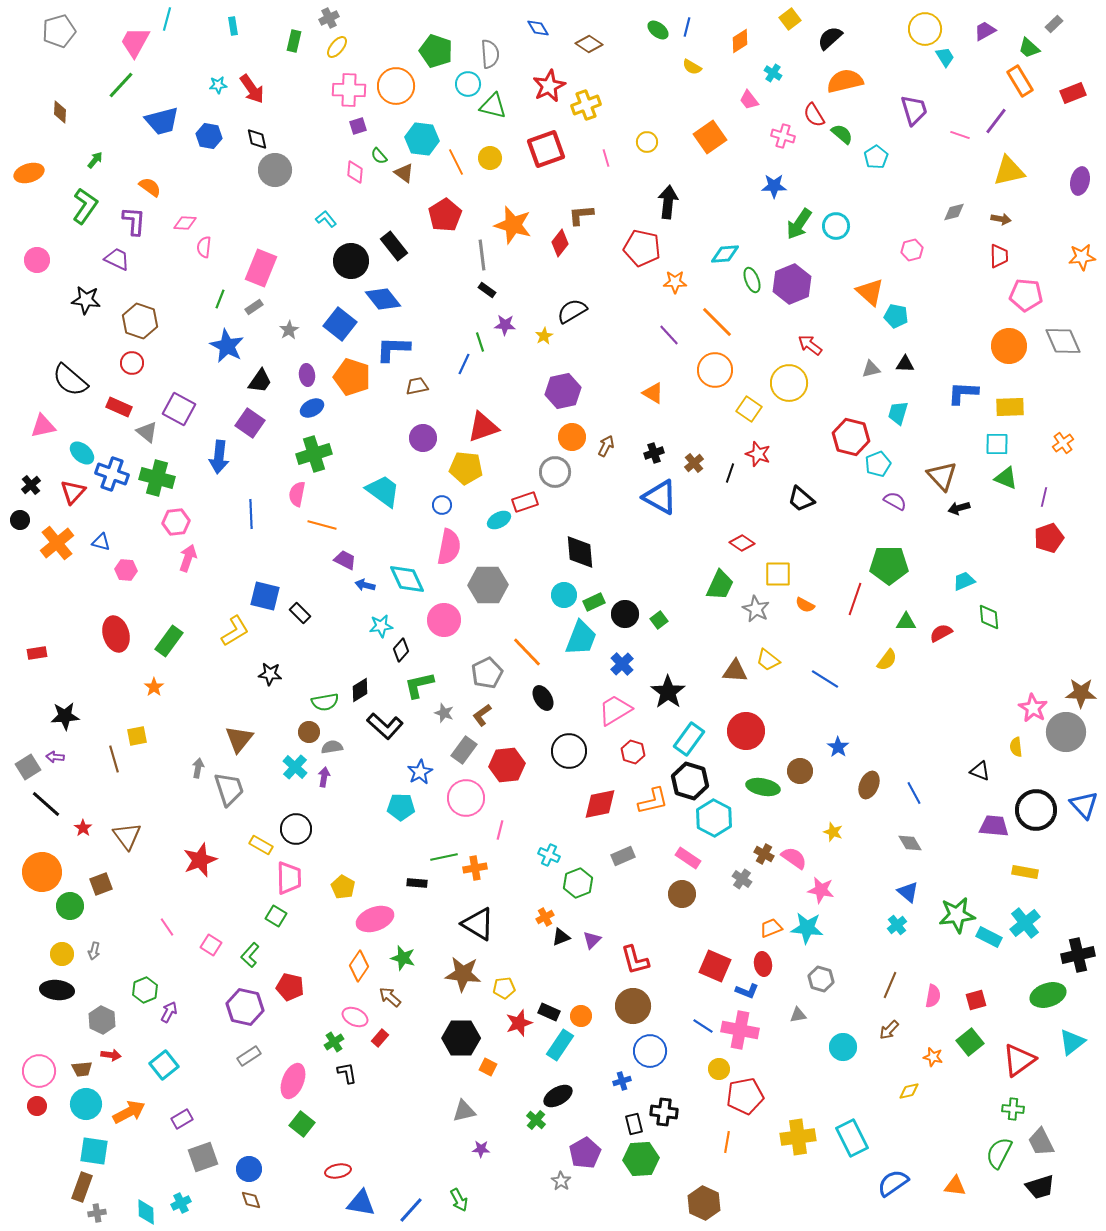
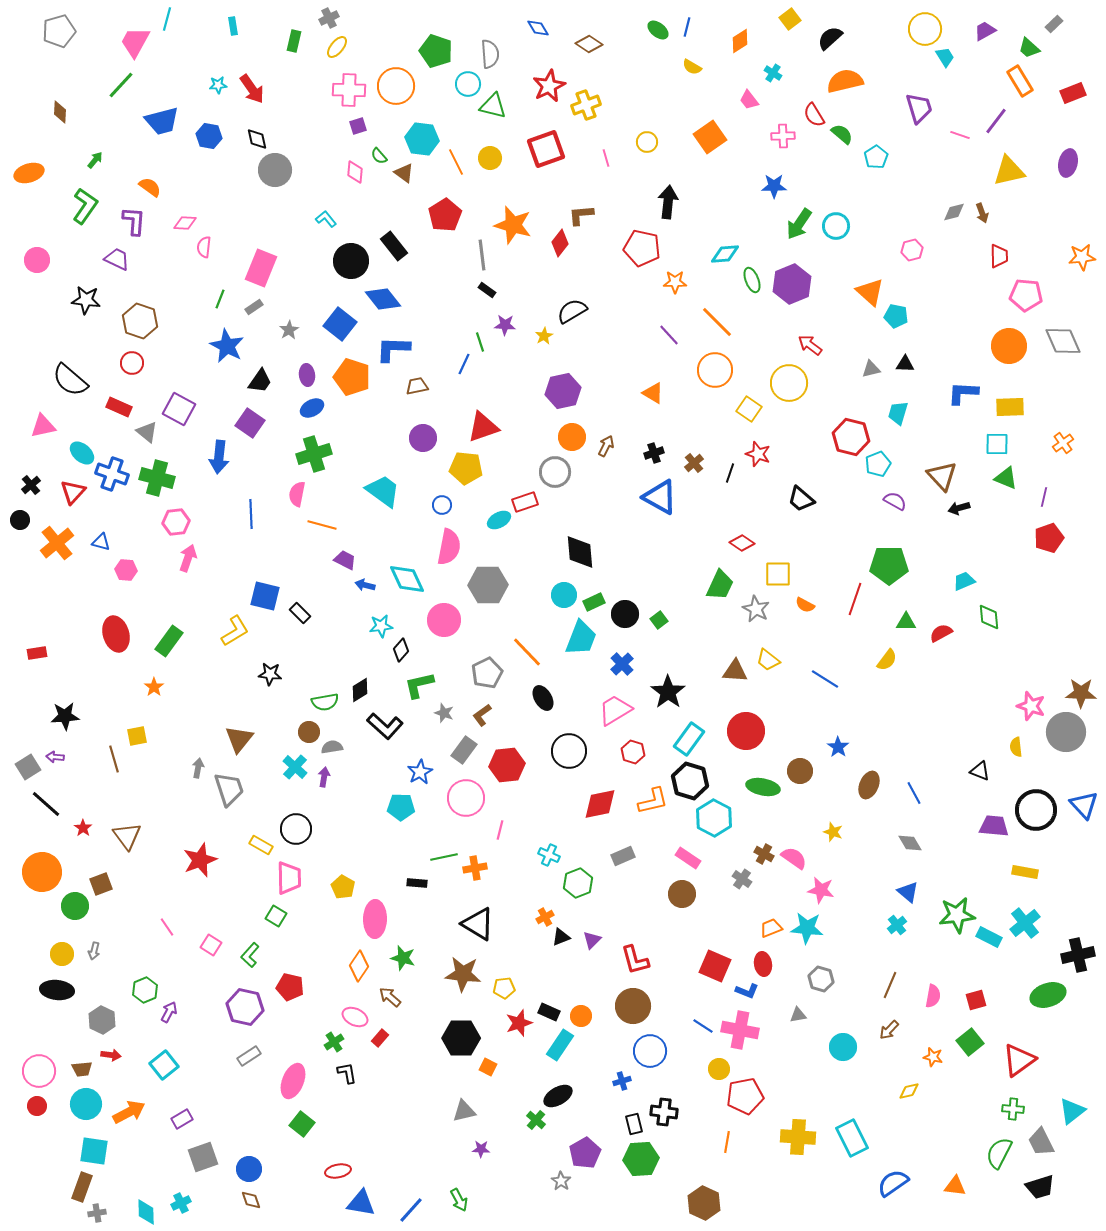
purple trapezoid at (914, 110): moved 5 px right, 2 px up
pink cross at (783, 136): rotated 20 degrees counterclockwise
purple ellipse at (1080, 181): moved 12 px left, 18 px up
brown arrow at (1001, 219): moved 19 px left, 6 px up; rotated 60 degrees clockwise
pink star at (1033, 708): moved 2 px left, 2 px up; rotated 12 degrees counterclockwise
green circle at (70, 906): moved 5 px right
pink ellipse at (375, 919): rotated 69 degrees counterclockwise
cyan triangle at (1072, 1042): moved 69 px down
yellow cross at (798, 1137): rotated 12 degrees clockwise
